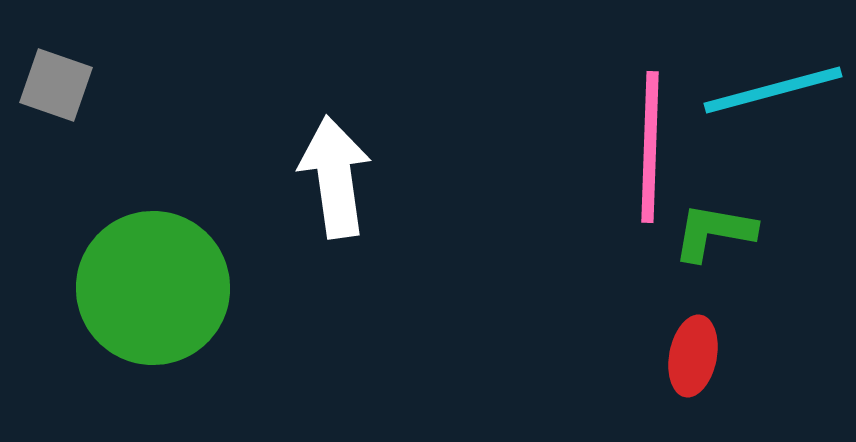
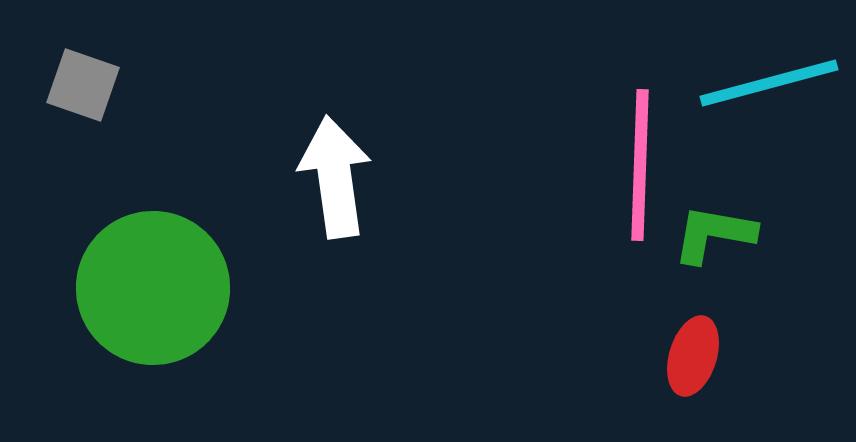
gray square: moved 27 px right
cyan line: moved 4 px left, 7 px up
pink line: moved 10 px left, 18 px down
green L-shape: moved 2 px down
red ellipse: rotated 6 degrees clockwise
